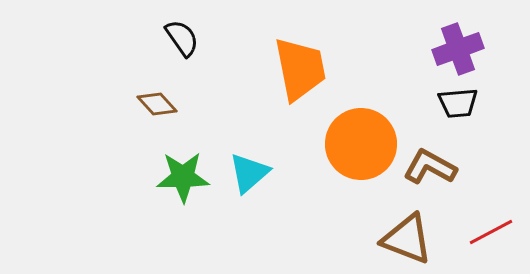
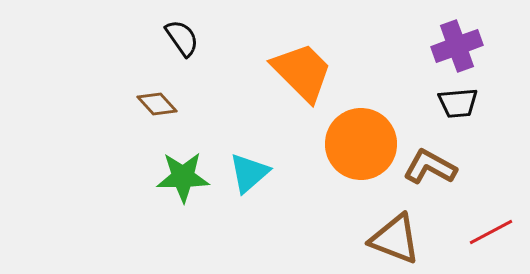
purple cross: moved 1 px left, 3 px up
orange trapezoid: moved 2 px right, 3 px down; rotated 34 degrees counterclockwise
brown triangle: moved 12 px left
